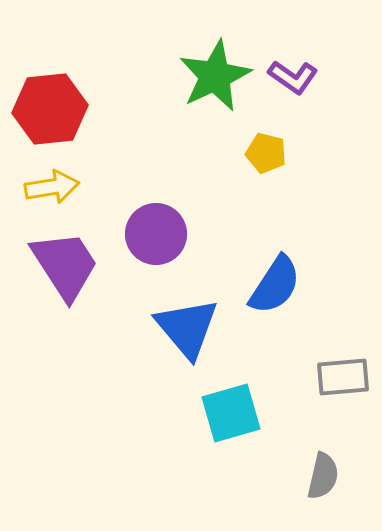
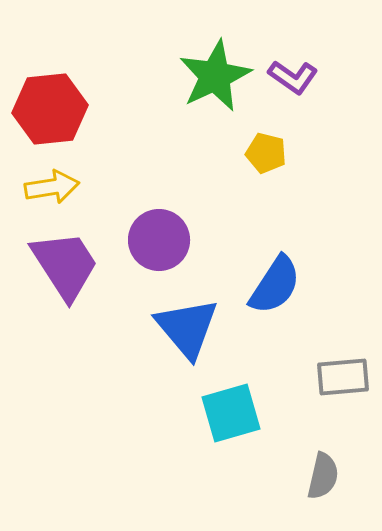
purple circle: moved 3 px right, 6 px down
